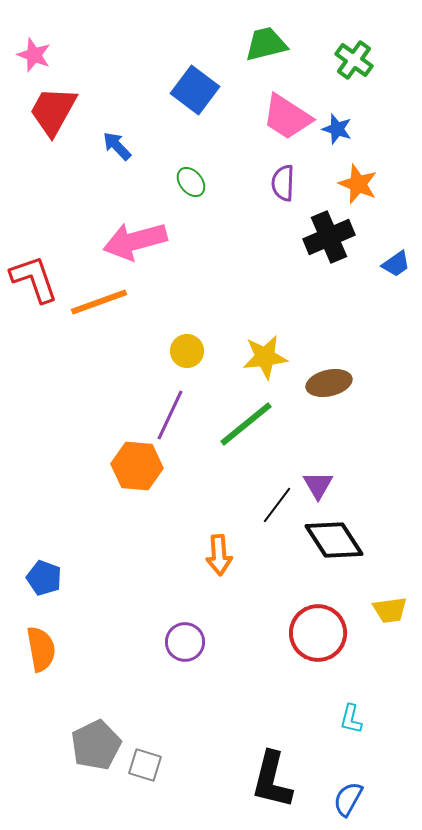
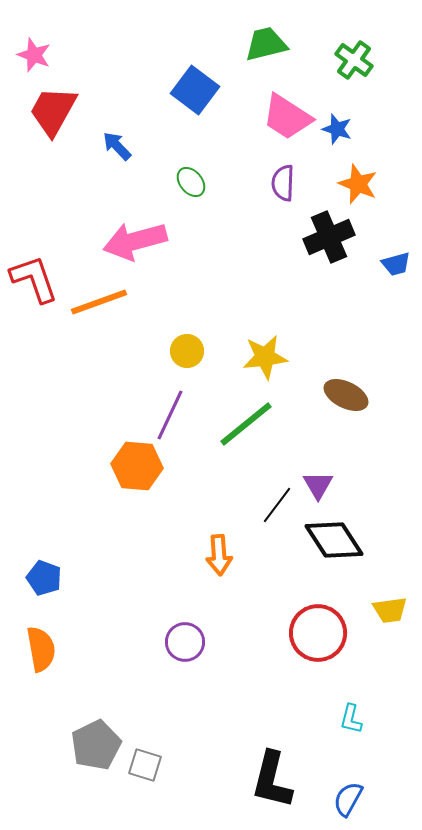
blue trapezoid: rotated 20 degrees clockwise
brown ellipse: moved 17 px right, 12 px down; rotated 39 degrees clockwise
